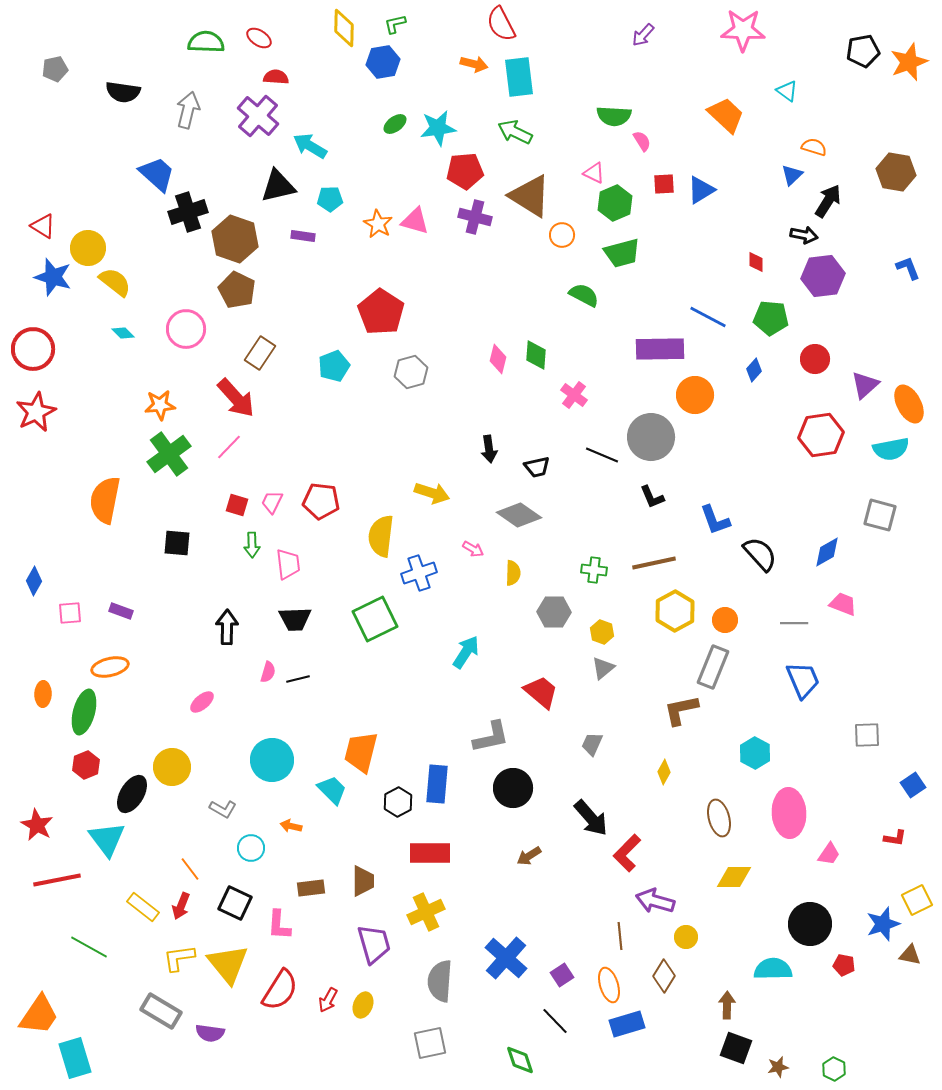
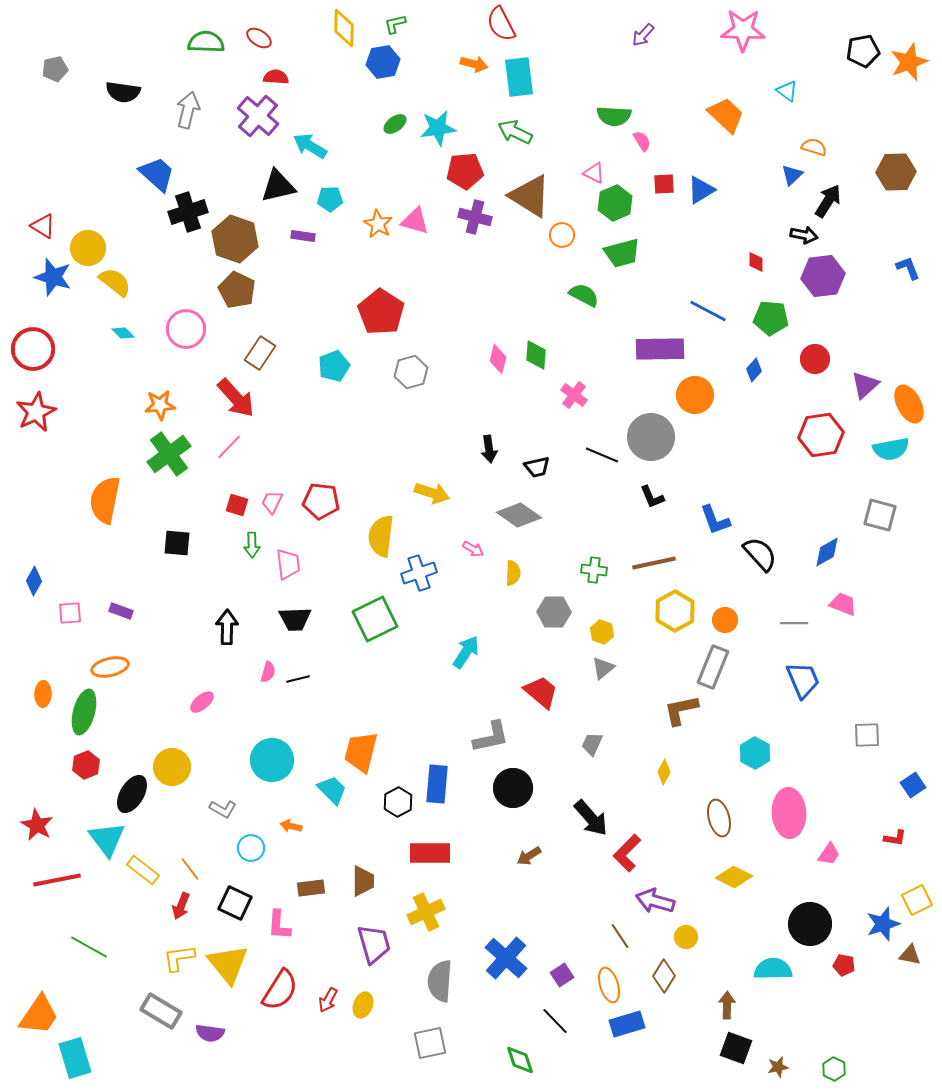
brown hexagon at (896, 172): rotated 12 degrees counterclockwise
blue line at (708, 317): moved 6 px up
yellow diamond at (734, 877): rotated 27 degrees clockwise
yellow rectangle at (143, 907): moved 37 px up
brown line at (620, 936): rotated 28 degrees counterclockwise
